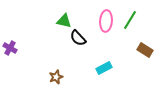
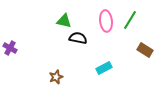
pink ellipse: rotated 10 degrees counterclockwise
black semicircle: rotated 144 degrees clockwise
